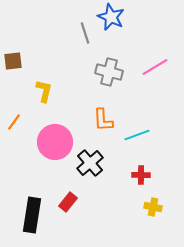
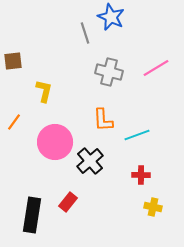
pink line: moved 1 px right, 1 px down
black cross: moved 2 px up
